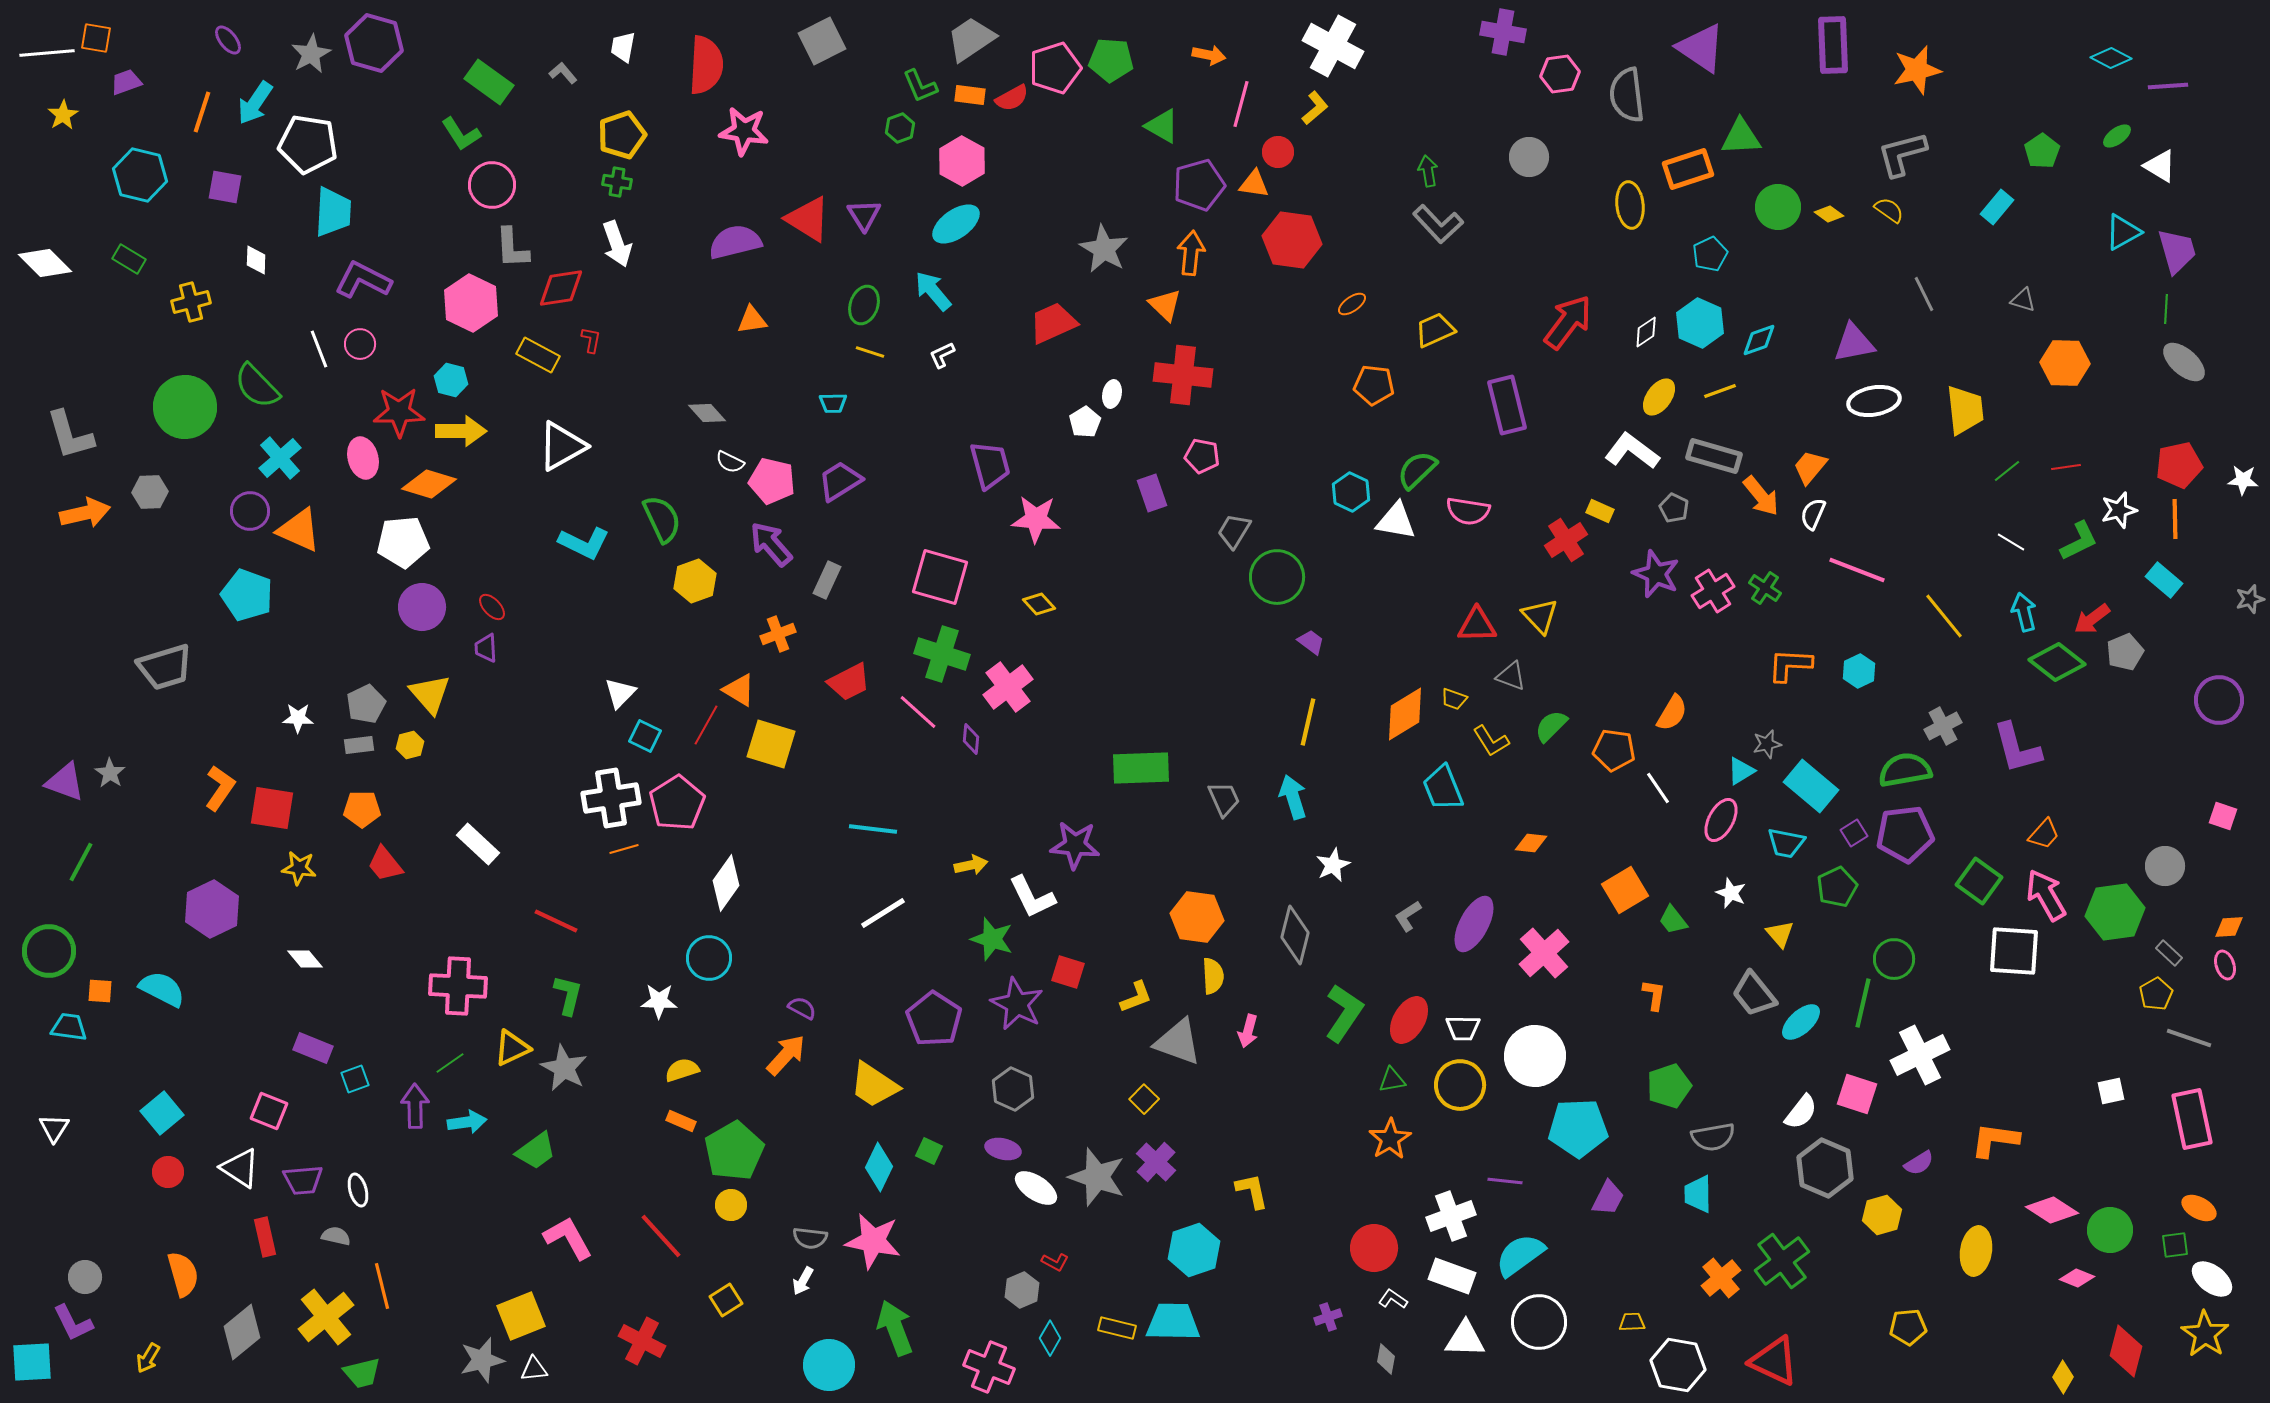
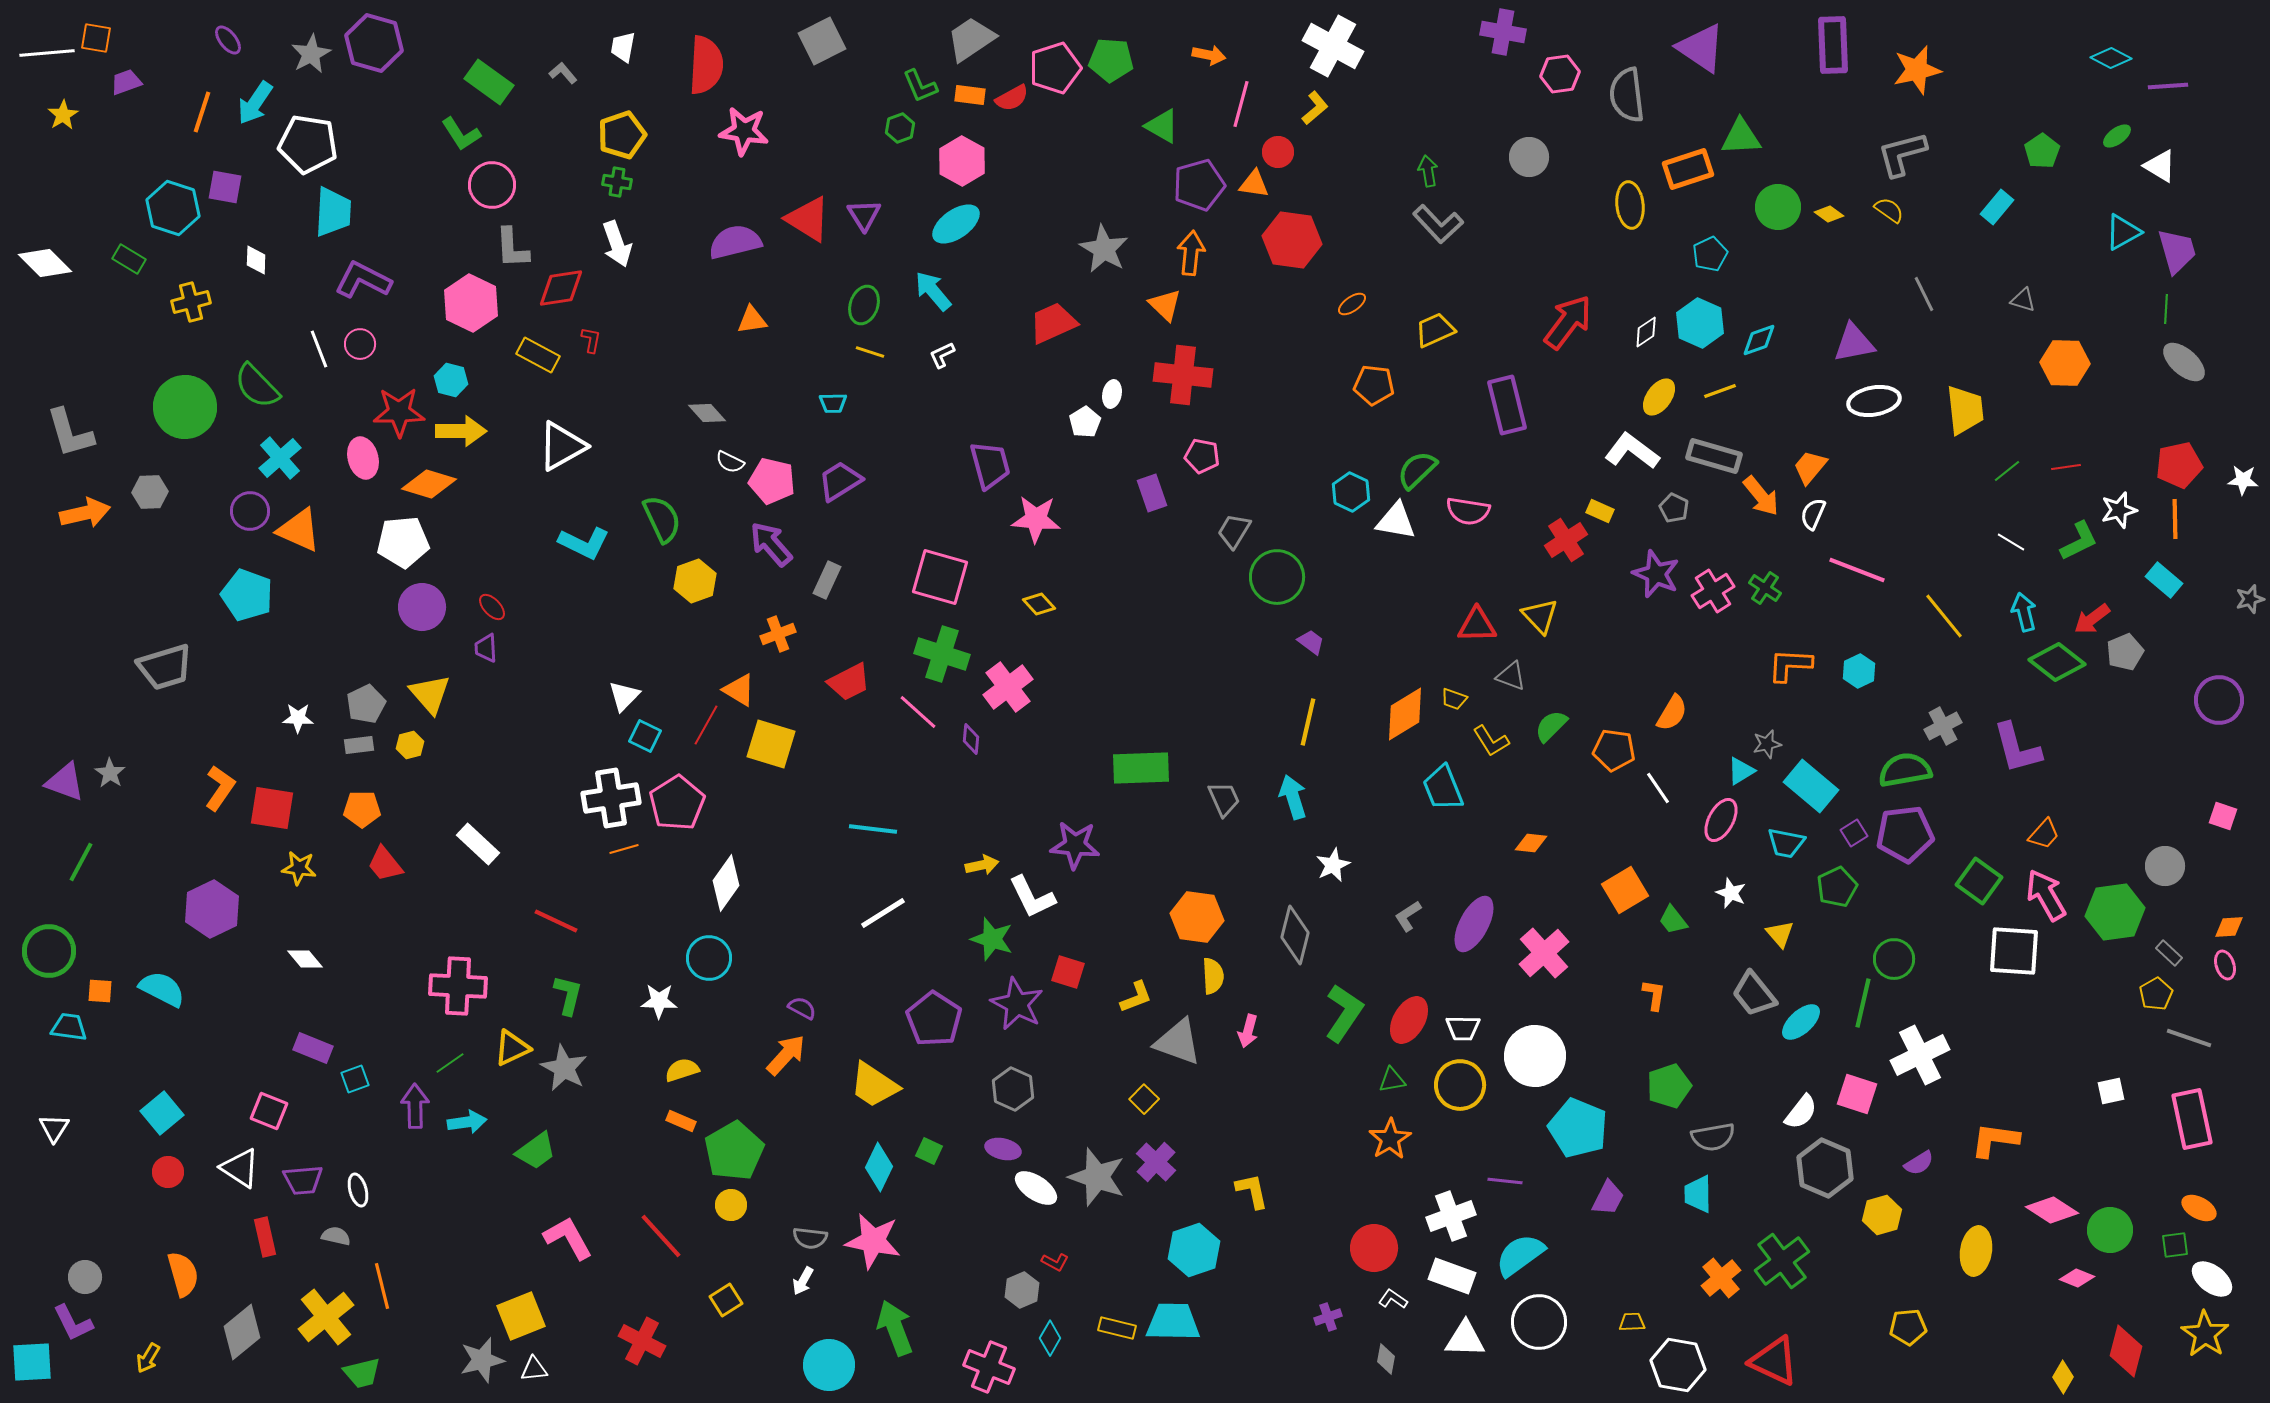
cyan hexagon at (140, 175): moved 33 px right, 33 px down; rotated 4 degrees clockwise
gray L-shape at (70, 435): moved 2 px up
white triangle at (620, 693): moved 4 px right, 3 px down
yellow arrow at (971, 865): moved 11 px right
cyan pentagon at (1578, 1128): rotated 24 degrees clockwise
